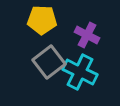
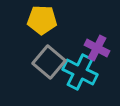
purple cross: moved 10 px right, 13 px down
gray square: rotated 12 degrees counterclockwise
